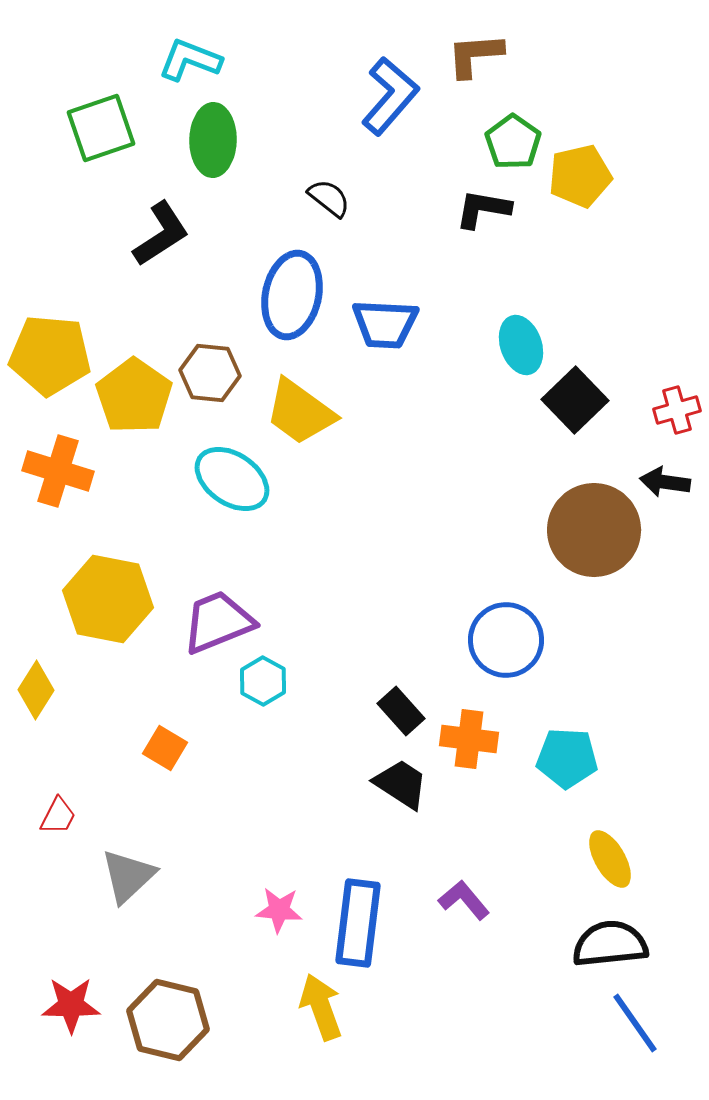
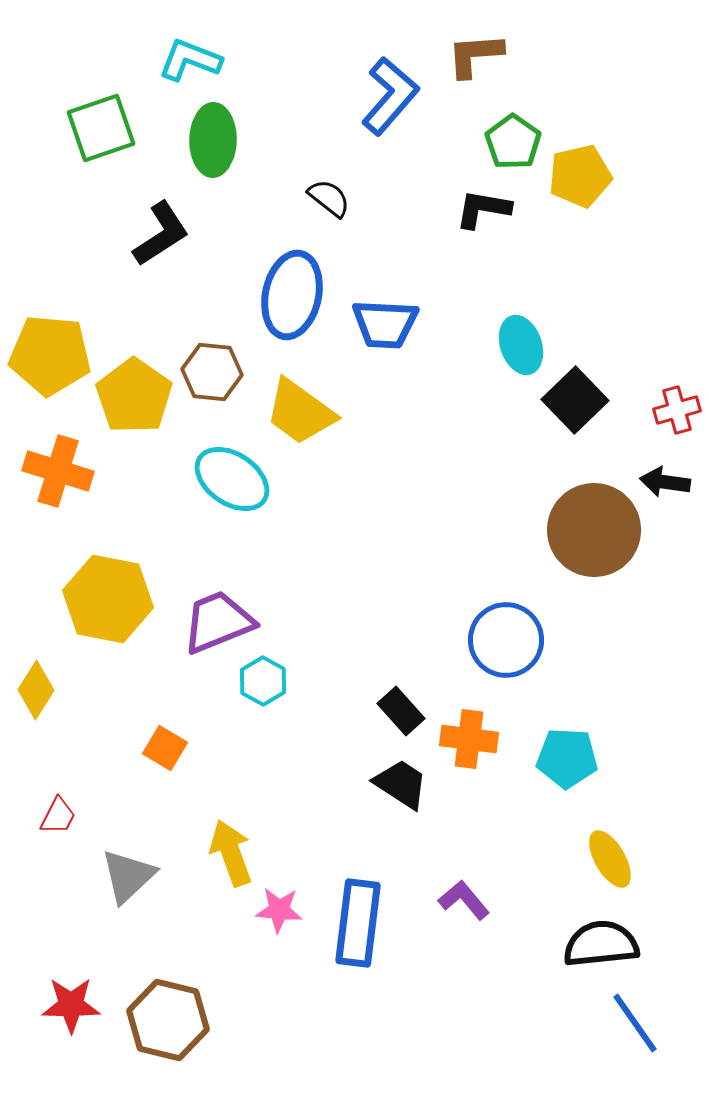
brown hexagon at (210, 373): moved 2 px right, 1 px up
black semicircle at (610, 944): moved 9 px left
yellow arrow at (321, 1007): moved 90 px left, 154 px up
